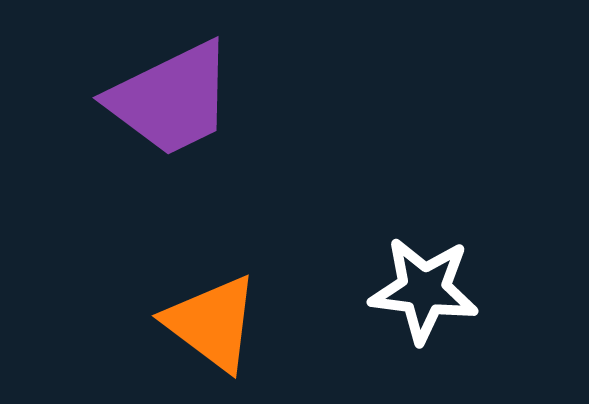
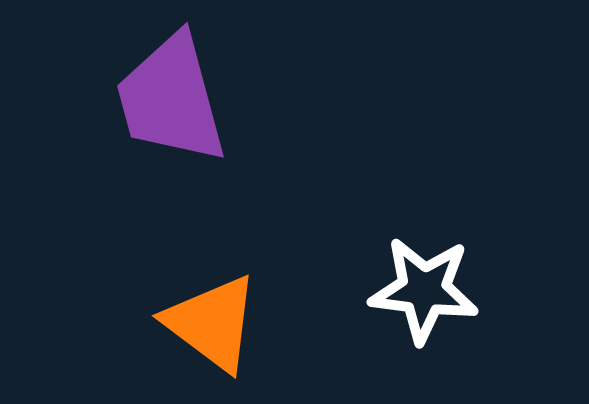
purple trapezoid: rotated 101 degrees clockwise
